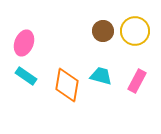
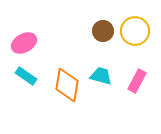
pink ellipse: rotated 40 degrees clockwise
